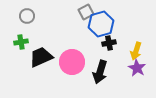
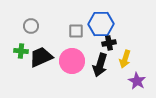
gray square: moved 10 px left, 19 px down; rotated 28 degrees clockwise
gray circle: moved 4 px right, 10 px down
blue hexagon: rotated 15 degrees clockwise
green cross: moved 9 px down; rotated 16 degrees clockwise
yellow arrow: moved 11 px left, 8 px down
pink circle: moved 1 px up
purple star: moved 13 px down
black arrow: moved 7 px up
